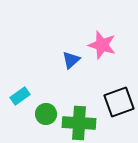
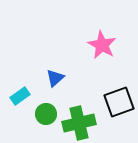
pink star: rotated 12 degrees clockwise
blue triangle: moved 16 px left, 18 px down
green cross: rotated 16 degrees counterclockwise
